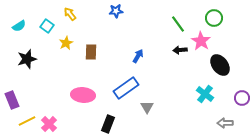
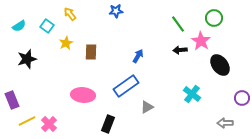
blue rectangle: moved 2 px up
cyan cross: moved 13 px left
gray triangle: rotated 32 degrees clockwise
